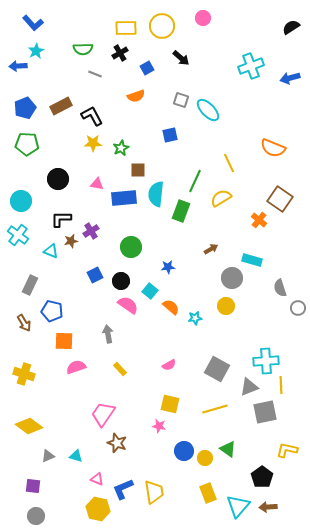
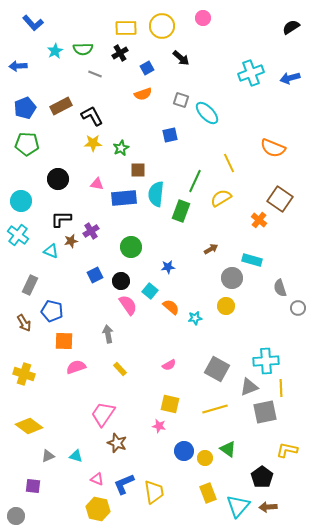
cyan star at (36, 51): moved 19 px right
cyan cross at (251, 66): moved 7 px down
orange semicircle at (136, 96): moved 7 px right, 2 px up
cyan ellipse at (208, 110): moved 1 px left, 3 px down
pink semicircle at (128, 305): rotated 20 degrees clockwise
yellow line at (281, 385): moved 3 px down
blue L-shape at (123, 489): moved 1 px right, 5 px up
gray circle at (36, 516): moved 20 px left
